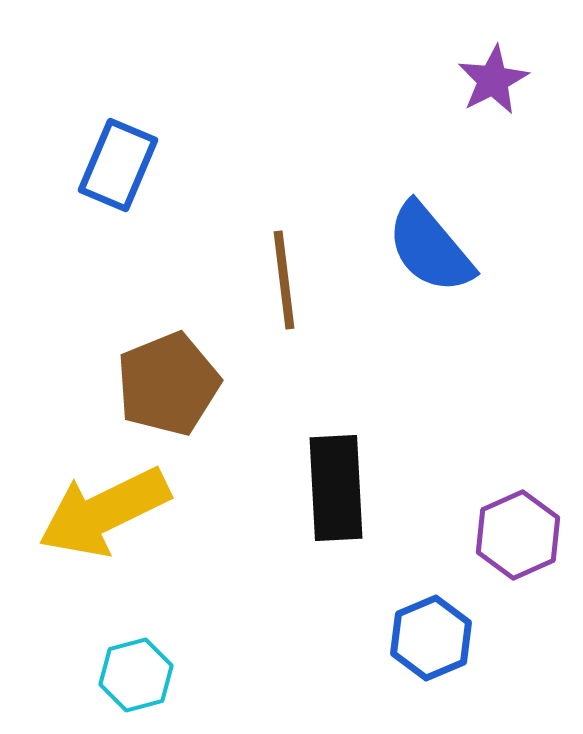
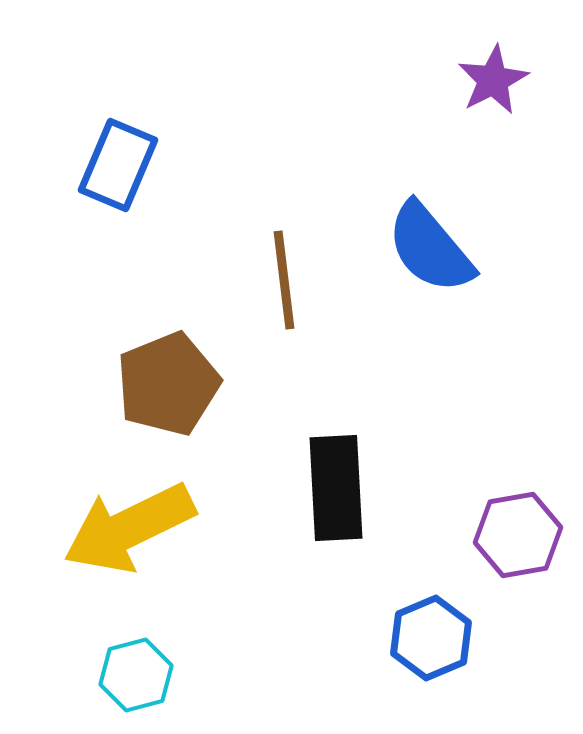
yellow arrow: moved 25 px right, 16 px down
purple hexagon: rotated 14 degrees clockwise
